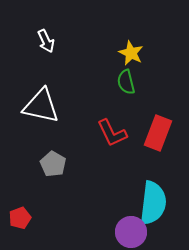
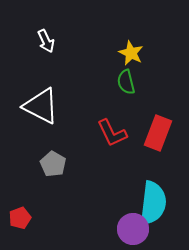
white triangle: rotated 15 degrees clockwise
purple circle: moved 2 px right, 3 px up
